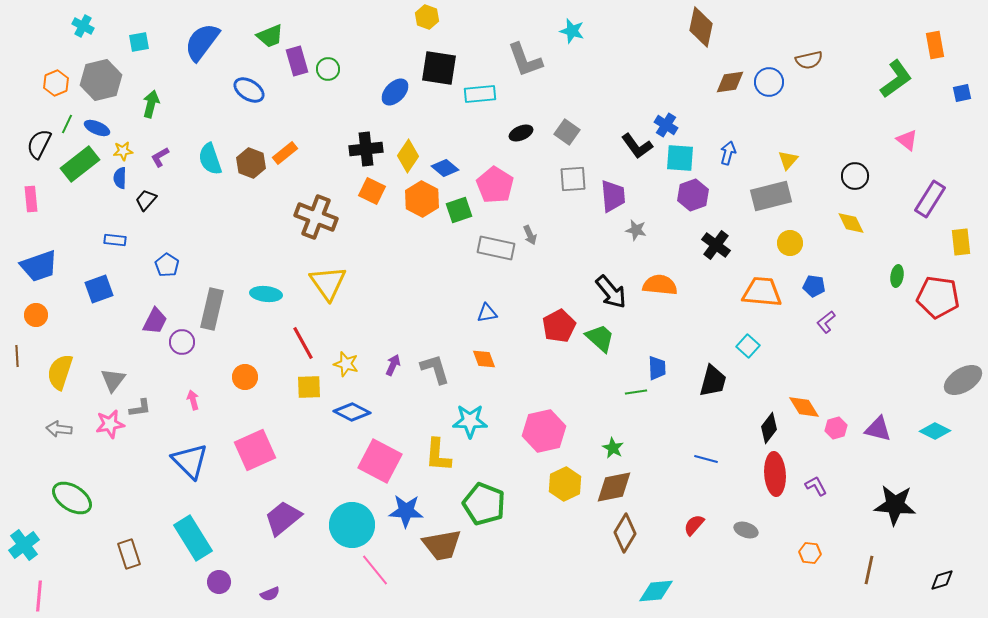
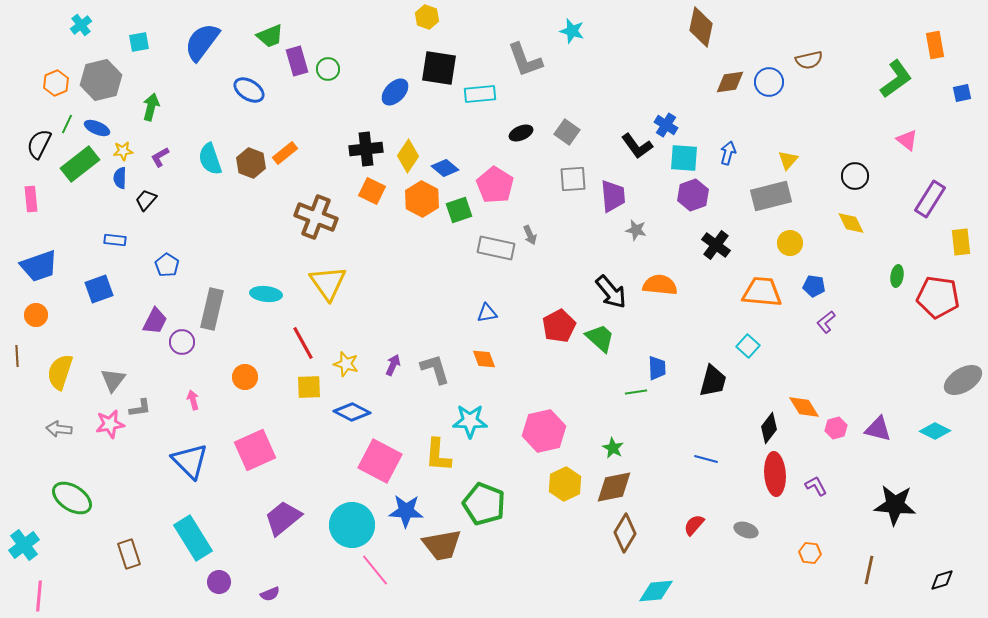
cyan cross at (83, 26): moved 2 px left, 1 px up; rotated 25 degrees clockwise
green arrow at (151, 104): moved 3 px down
cyan square at (680, 158): moved 4 px right
